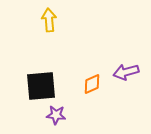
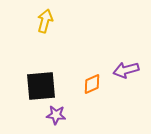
yellow arrow: moved 4 px left, 1 px down; rotated 20 degrees clockwise
purple arrow: moved 2 px up
